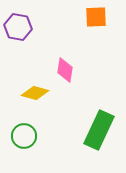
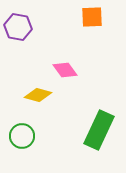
orange square: moved 4 px left
pink diamond: rotated 45 degrees counterclockwise
yellow diamond: moved 3 px right, 2 px down
green circle: moved 2 px left
